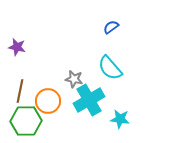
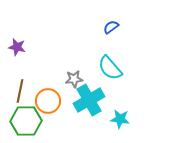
gray star: rotated 18 degrees counterclockwise
